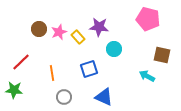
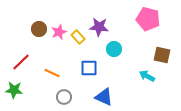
blue square: moved 1 px up; rotated 18 degrees clockwise
orange line: rotated 56 degrees counterclockwise
